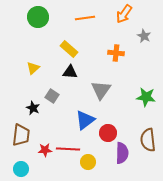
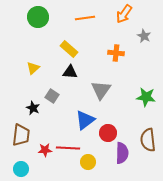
red line: moved 1 px up
